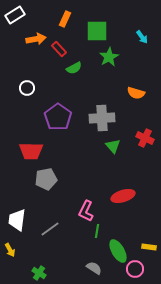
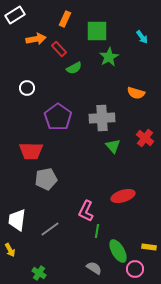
red cross: rotated 12 degrees clockwise
